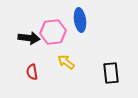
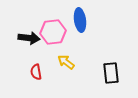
red semicircle: moved 4 px right
